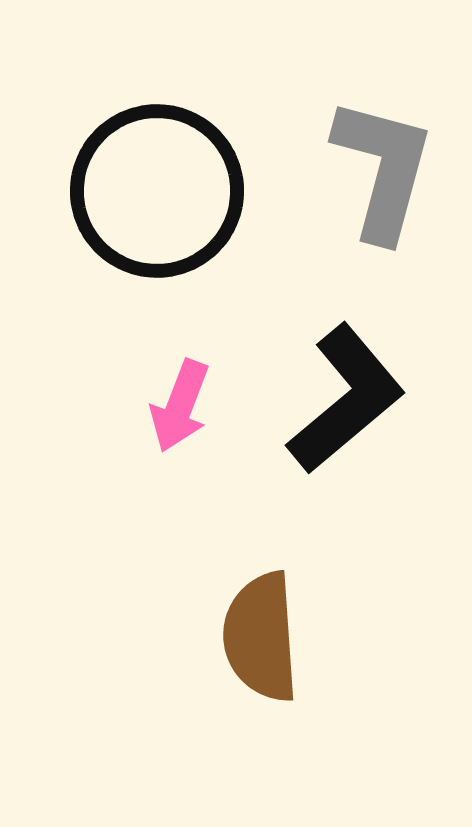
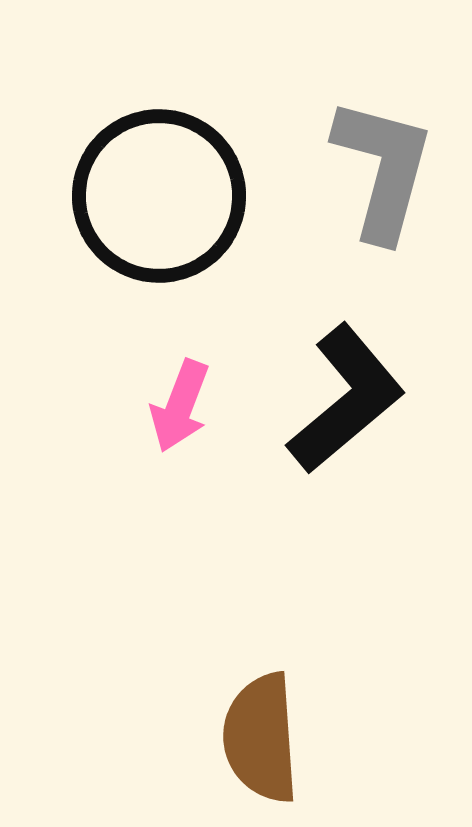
black circle: moved 2 px right, 5 px down
brown semicircle: moved 101 px down
